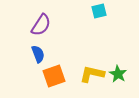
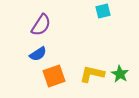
cyan square: moved 4 px right
blue semicircle: rotated 78 degrees clockwise
green star: moved 2 px right
